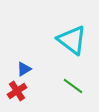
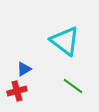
cyan triangle: moved 7 px left, 1 px down
red cross: rotated 18 degrees clockwise
